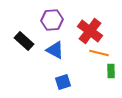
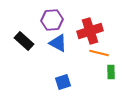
red cross: rotated 35 degrees clockwise
blue triangle: moved 3 px right, 7 px up
green rectangle: moved 1 px down
